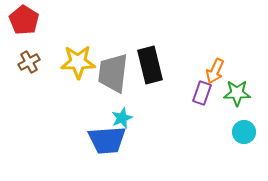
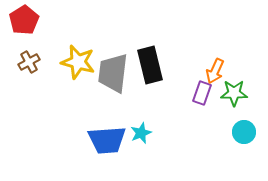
red pentagon: rotated 8 degrees clockwise
yellow star: rotated 16 degrees clockwise
green star: moved 3 px left
cyan star: moved 19 px right, 15 px down
